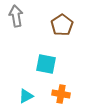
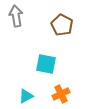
brown pentagon: rotated 10 degrees counterclockwise
orange cross: rotated 36 degrees counterclockwise
